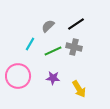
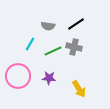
gray semicircle: rotated 128 degrees counterclockwise
purple star: moved 4 px left
